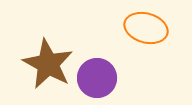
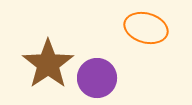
brown star: rotated 9 degrees clockwise
